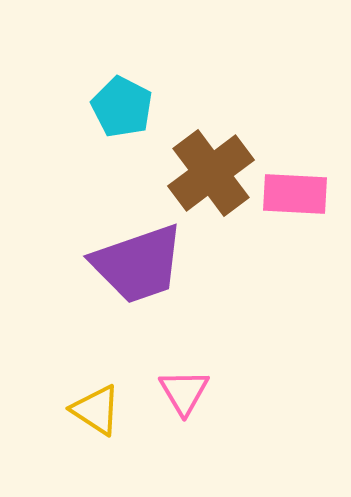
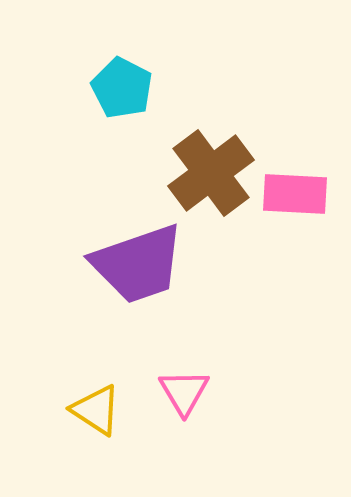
cyan pentagon: moved 19 px up
